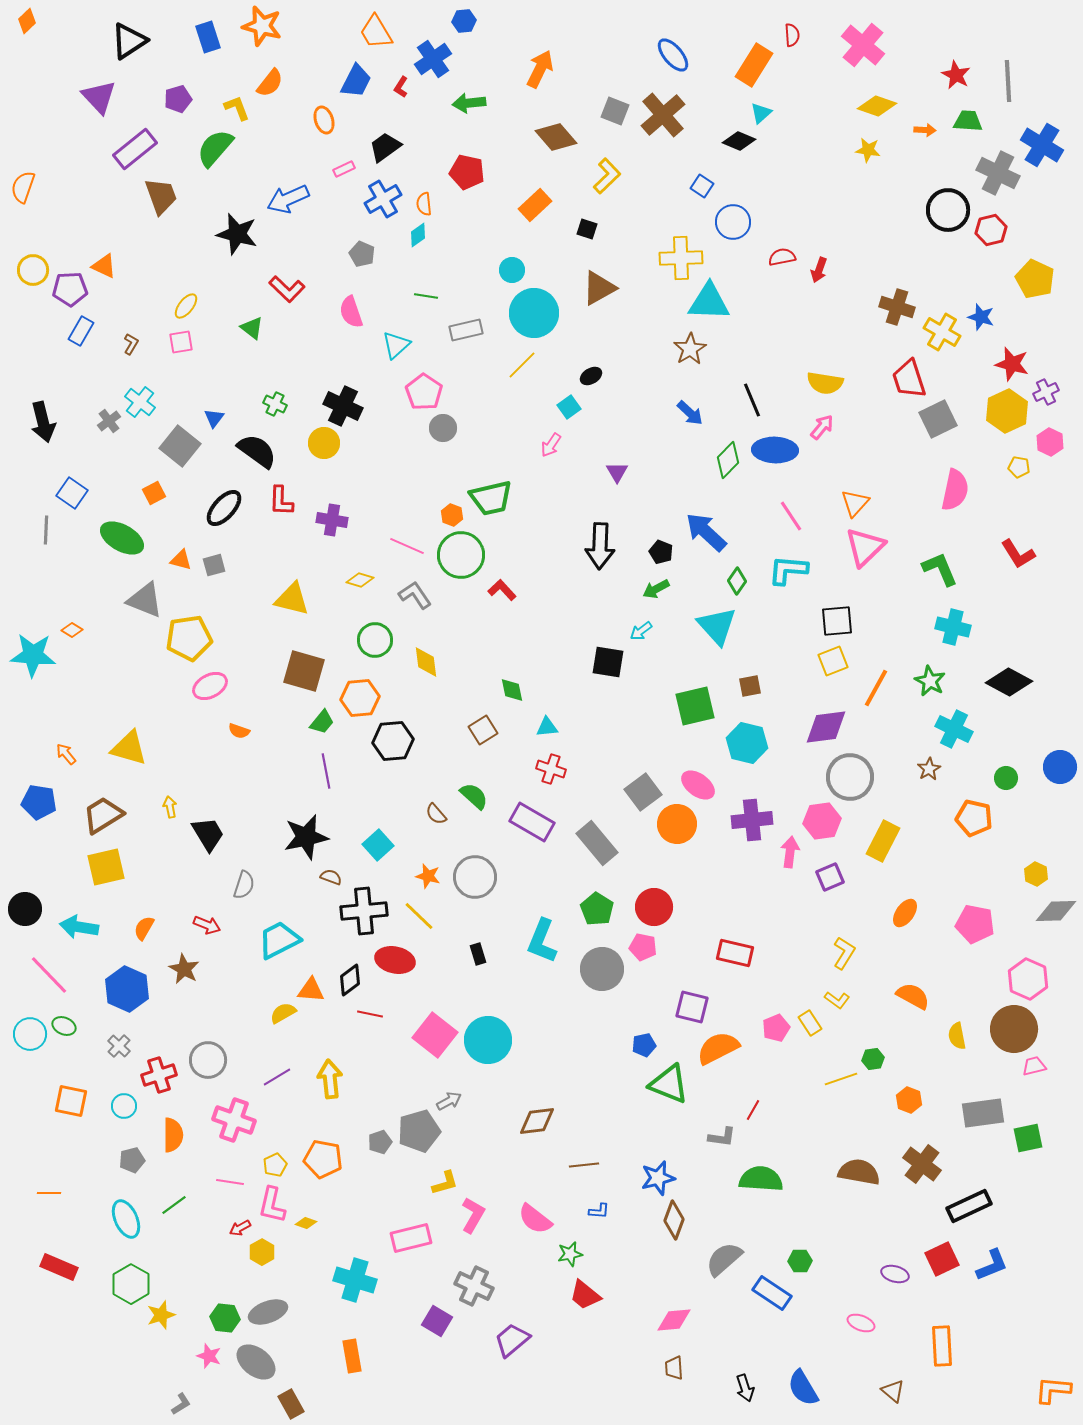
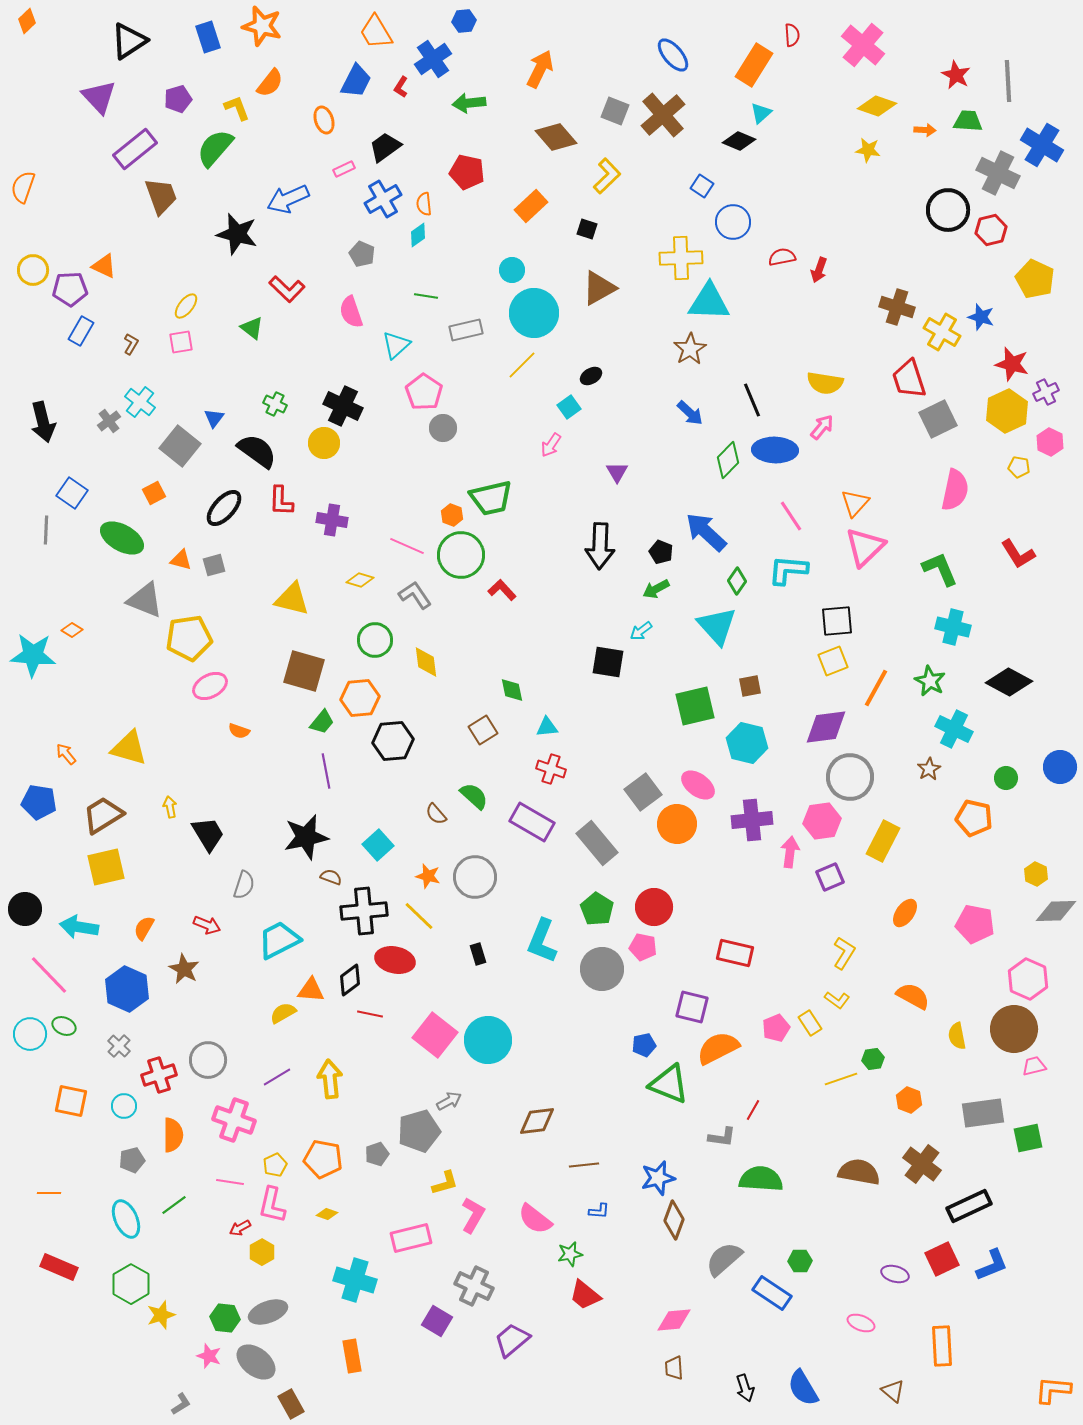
orange rectangle at (535, 205): moved 4 px left, 1 px down
gray pentagon at (380, 1142): moved 3 px left, 12 px down
yellow diamond at (306, 1223): moved 21 px right, 9 px up
